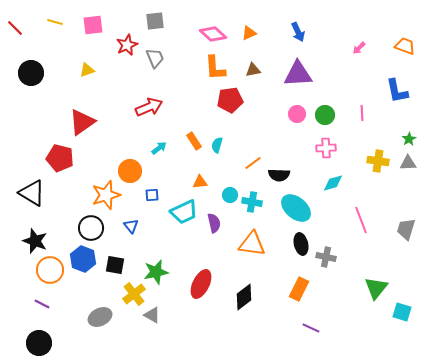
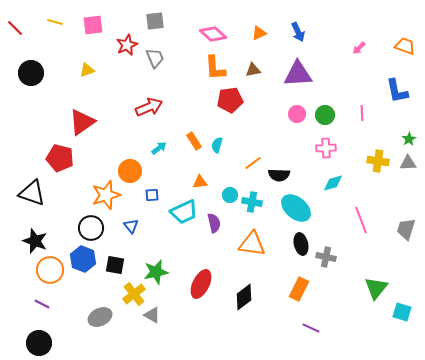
orange triangle at (249, 33): moved 10 px right
black triangle at (32, 193): rotated 12 degrees counterclockwise
